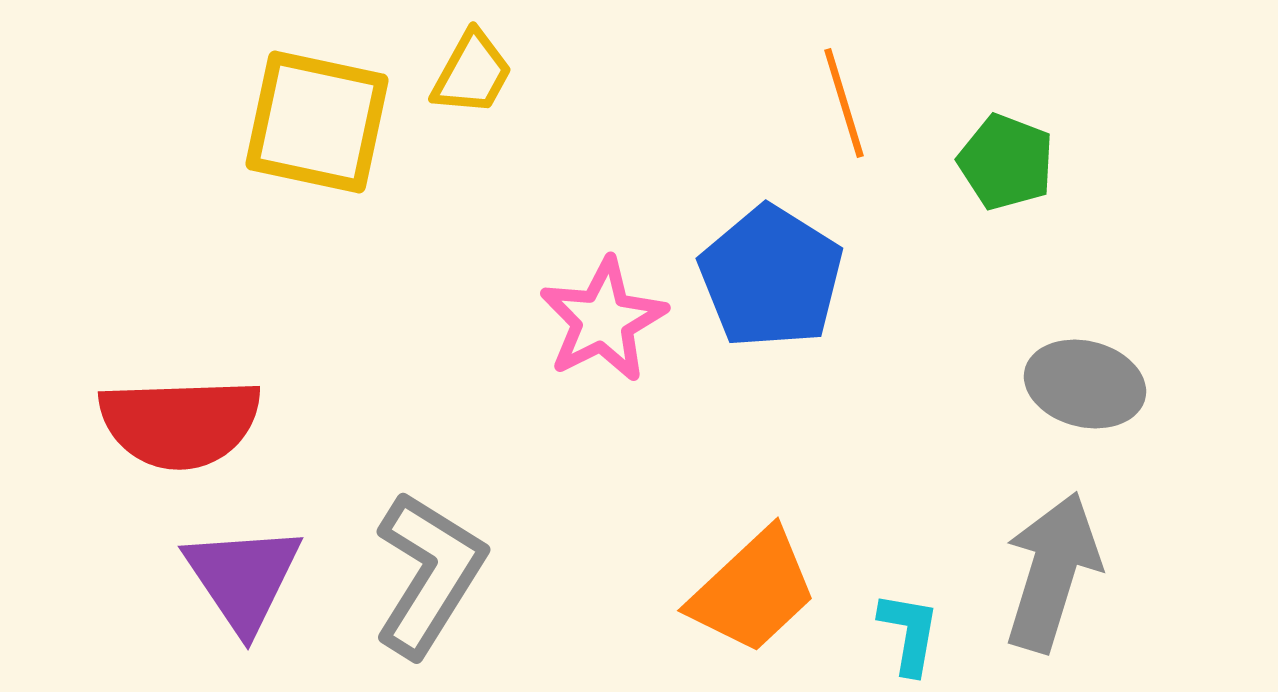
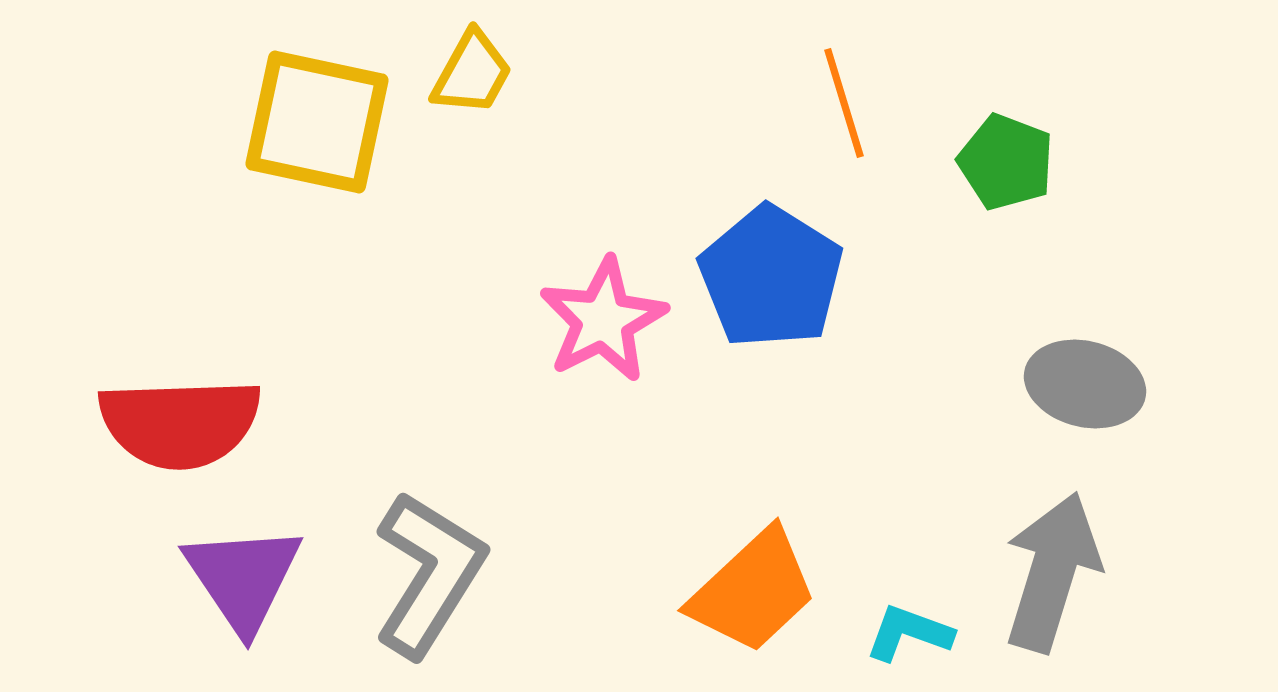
cyan L-shape: rotated 80 degrees counterclockwise
